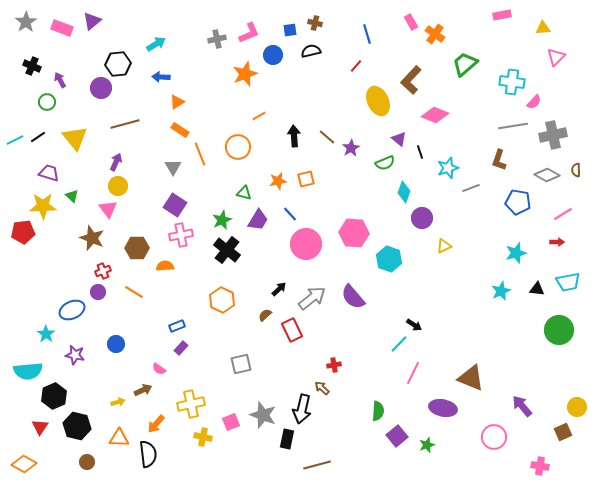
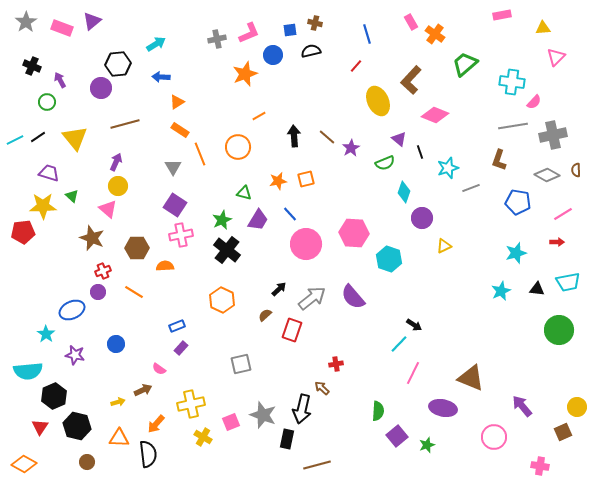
pink triangle at (108, 209): rotated 12 degrees counterclockwise
red rectangle at (292, 330): rotated 45 degrees clockwise
red cross at (334, 365): moved 2 px right, 1 px up
yellow cross at (203, 437): rotated 18 degrees clockwise
